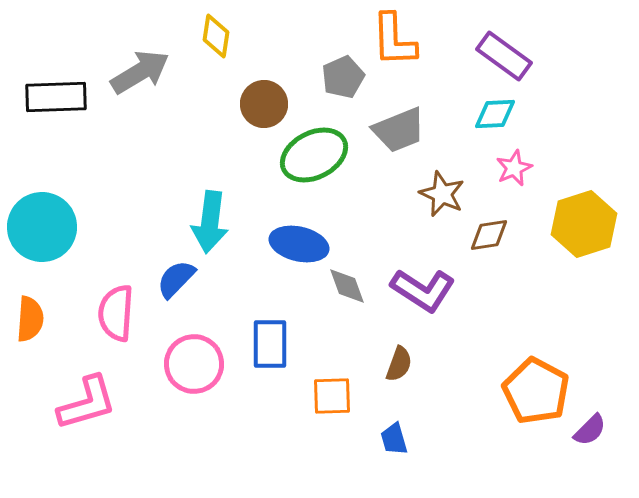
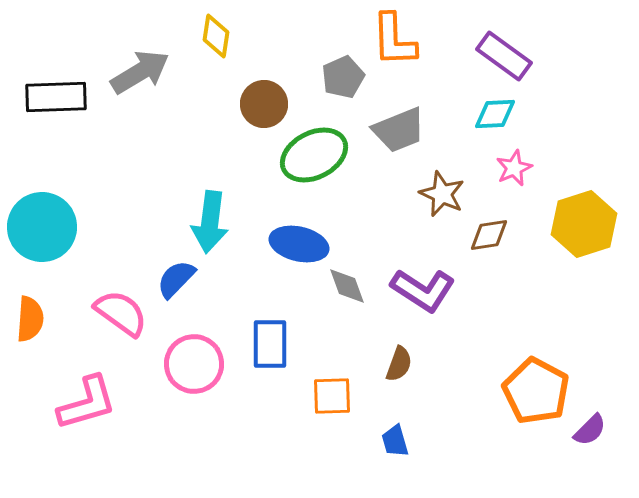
pink semicircle: moved 5 px right; rotated 122 degrees clockwise
blue trapezoid: moved 1 px right, 2 px down
